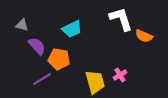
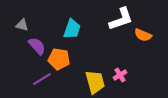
white L-shape: rotated 88 degrees clockwise
cyan trapezoid: rotated 45 degrees counterclockwise
orange semicircle: moved 1 px left, 1 px up
